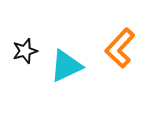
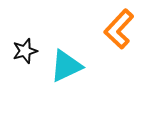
orange L-shape: moved 1 px left, 19 px up
